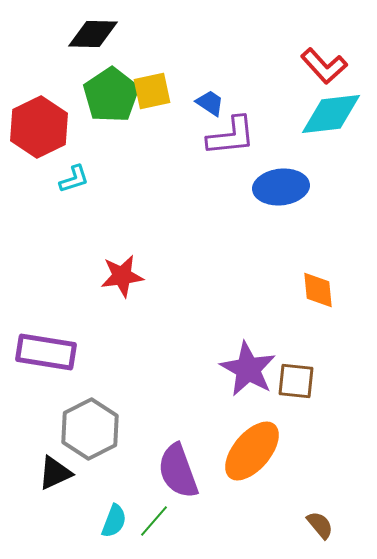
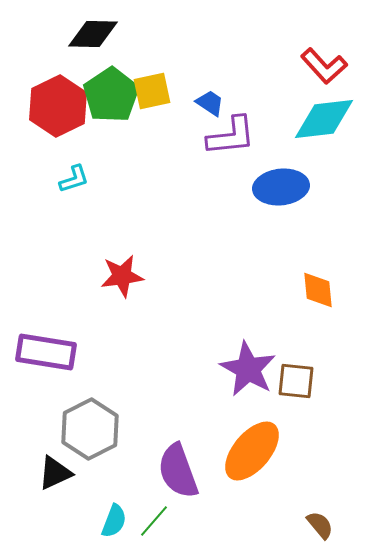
cyan diamond: moved 7 px left, 5 px down
red hexagon: moved 19 px right, 21 px up
